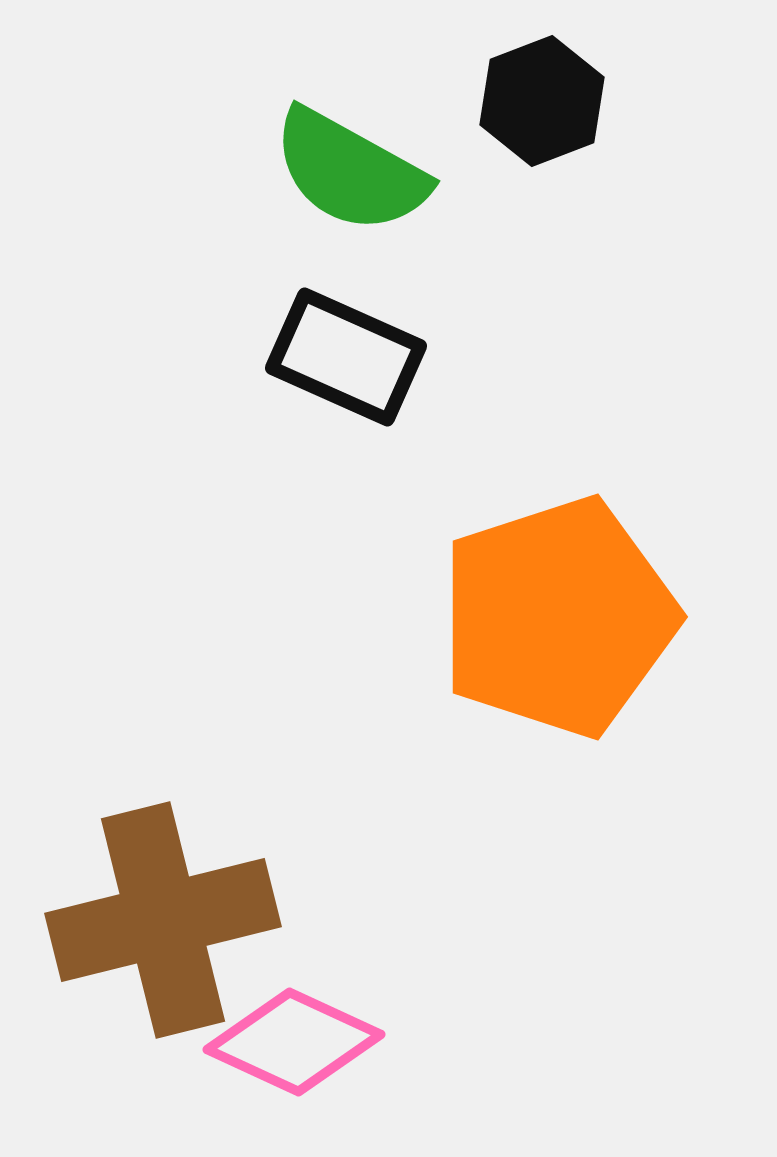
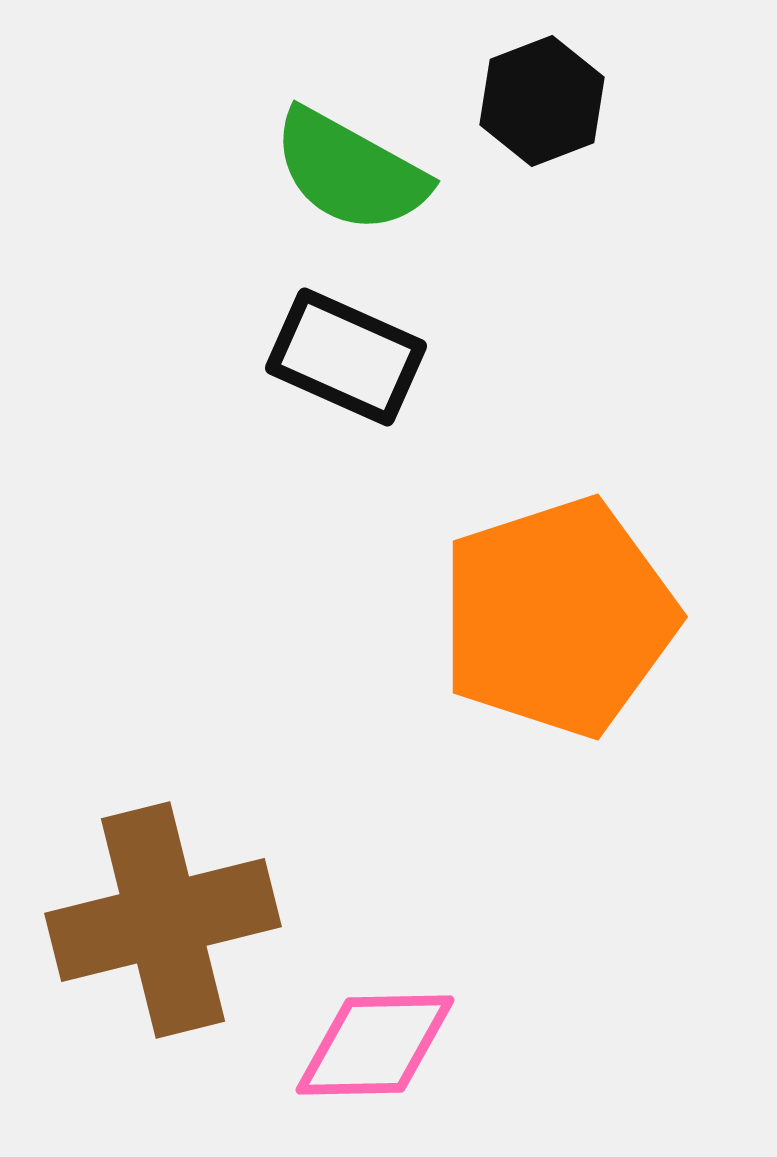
pink diamond: moved 81 px right, 3 px down; rotated 26 degrees counterclockwise
